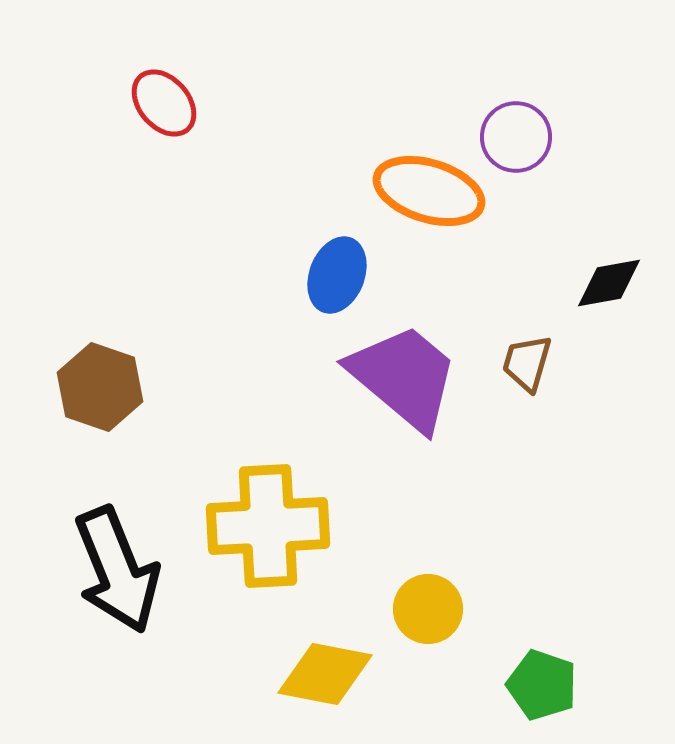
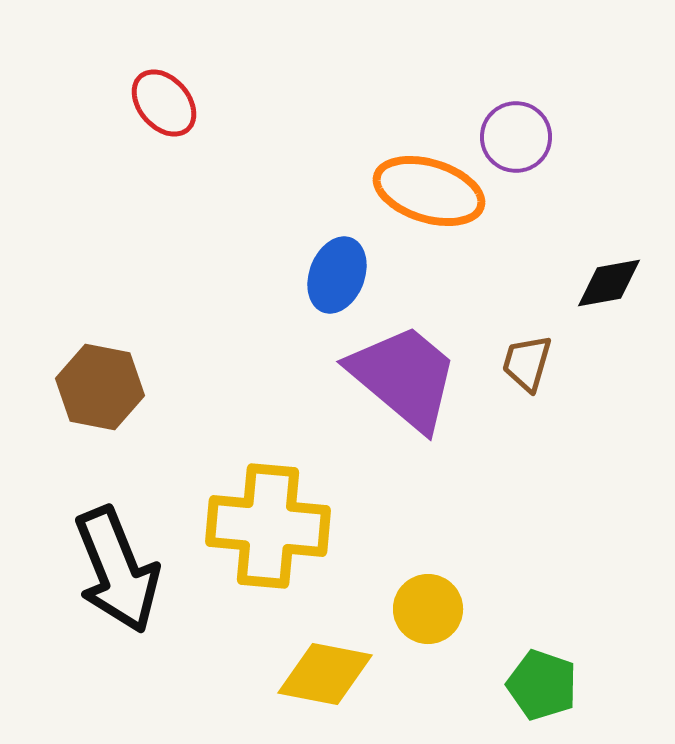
brown hexagon: rotated 8 degrees counterclockwise
yellow cross: rotated 8 degrees clockwise
